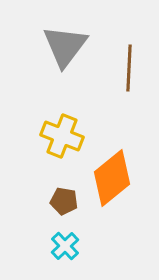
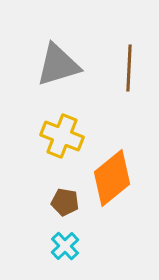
gray triangle: moved 7 px left, 19 px down; rotated 36 degrees clockwise
brown pentagon: moved 1 px right, 1 px down
